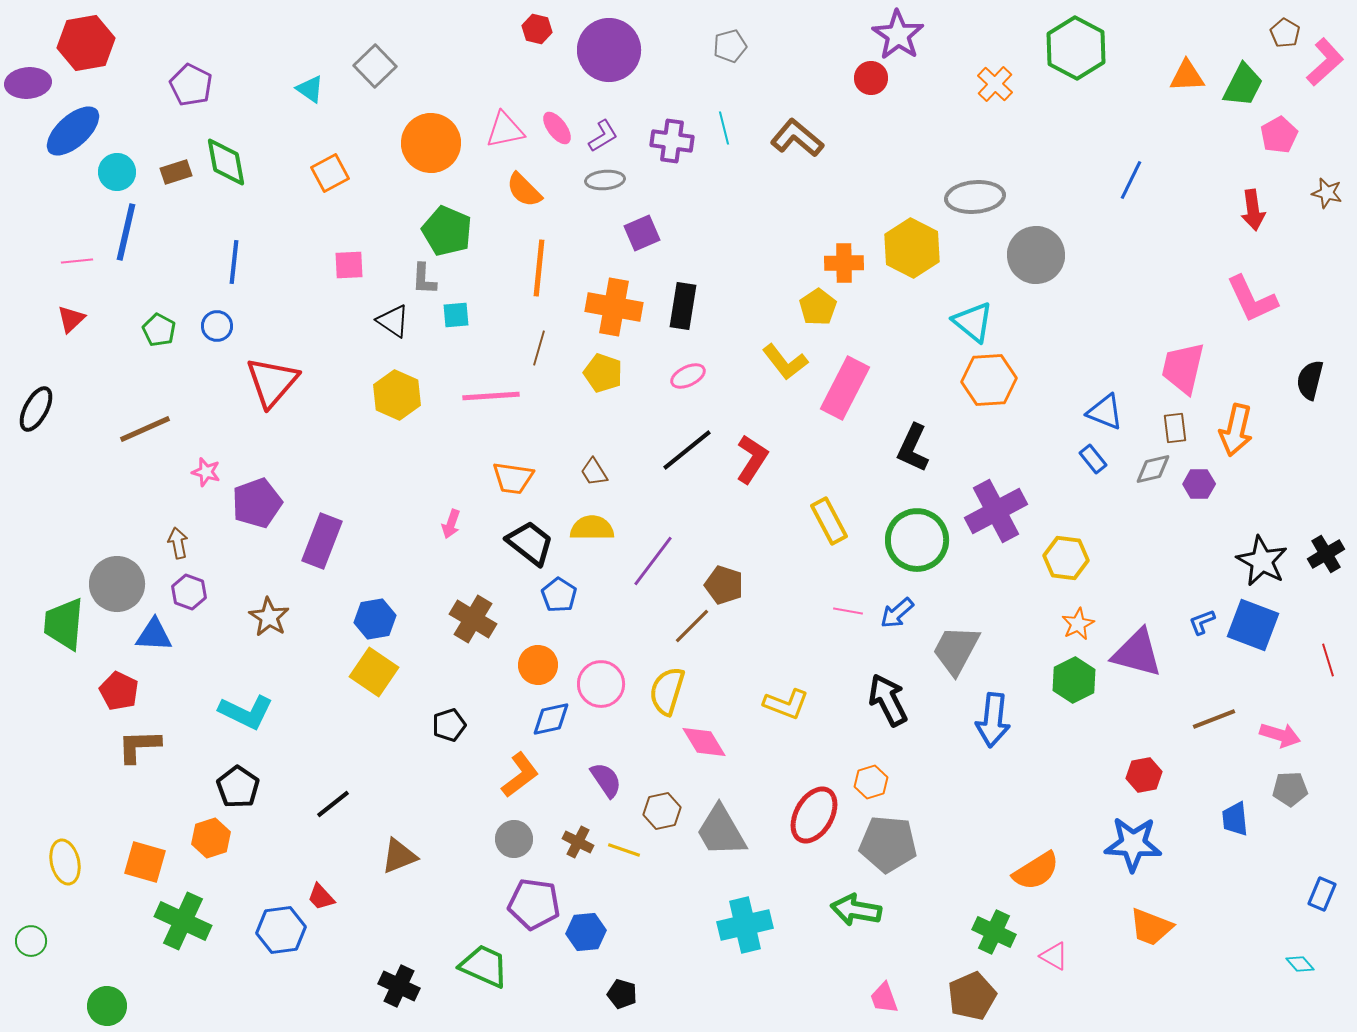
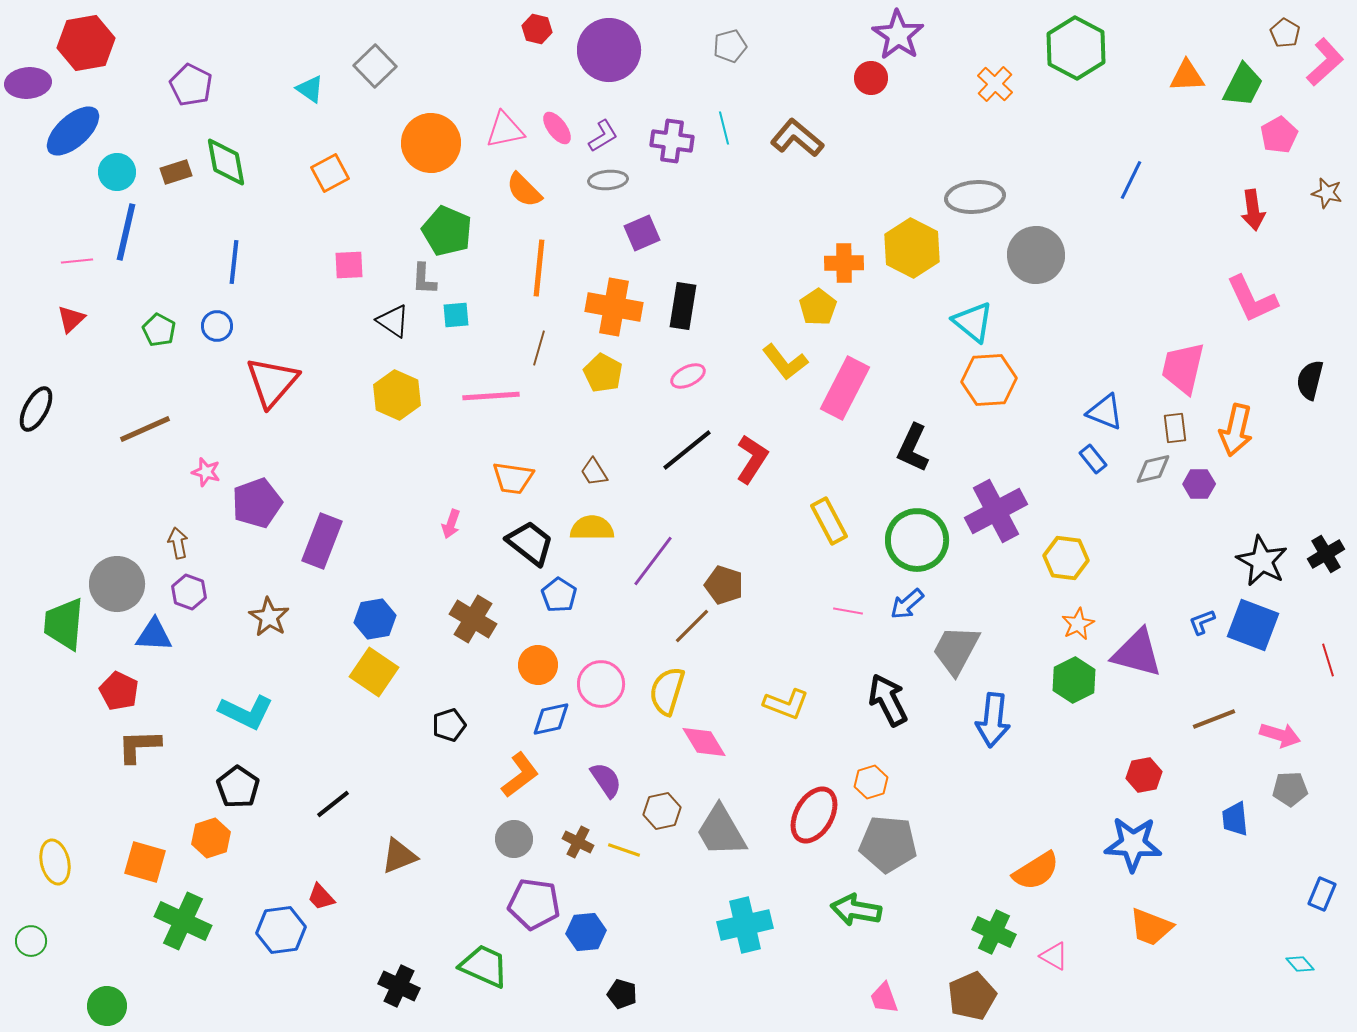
gray ellipse at (605, 180): moved 3 px right
yellow pentagon at (603, 373): rotated 9 degrees clockwise
blue arrow at (897, 613): moved 10 px right, 9 px up
yellow ellipse at (65, 862): moved 10 px left
